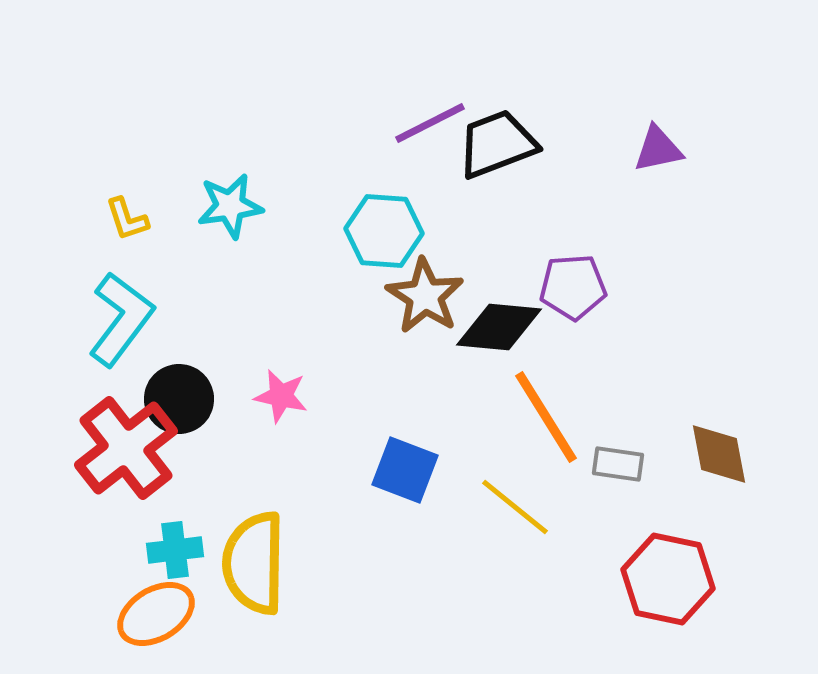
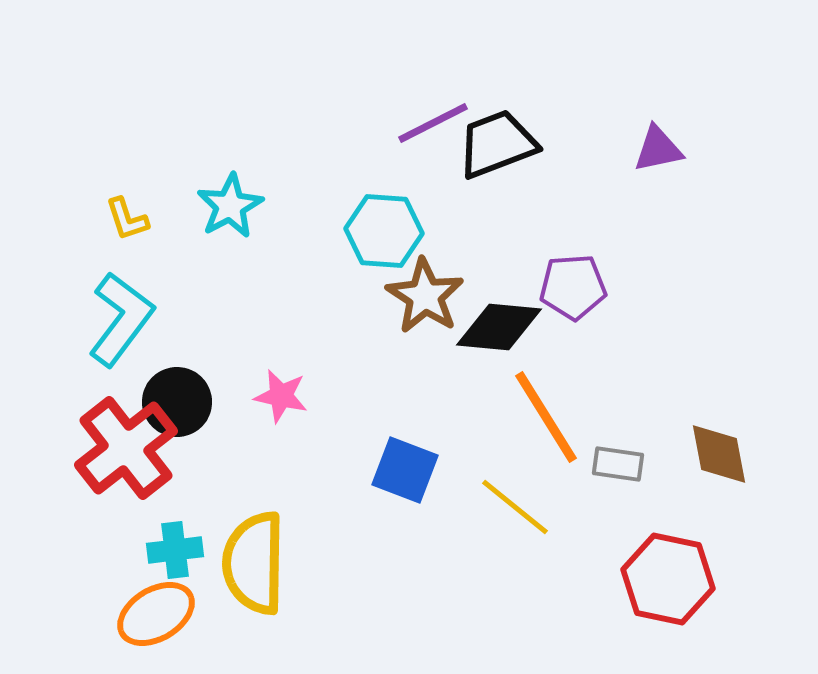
purple line: moved 3 px right
cyan star: rotated 20 degrees counterclockwise
black circle: moved 2 px left, 3 px down
